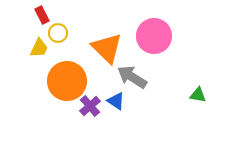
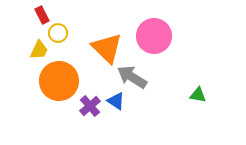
yellow trapezoid: moved 2 px down
orange circle: moved 8 px left
